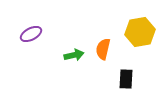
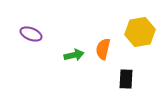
purple ellipse: rotated 50 degrees clockwise
